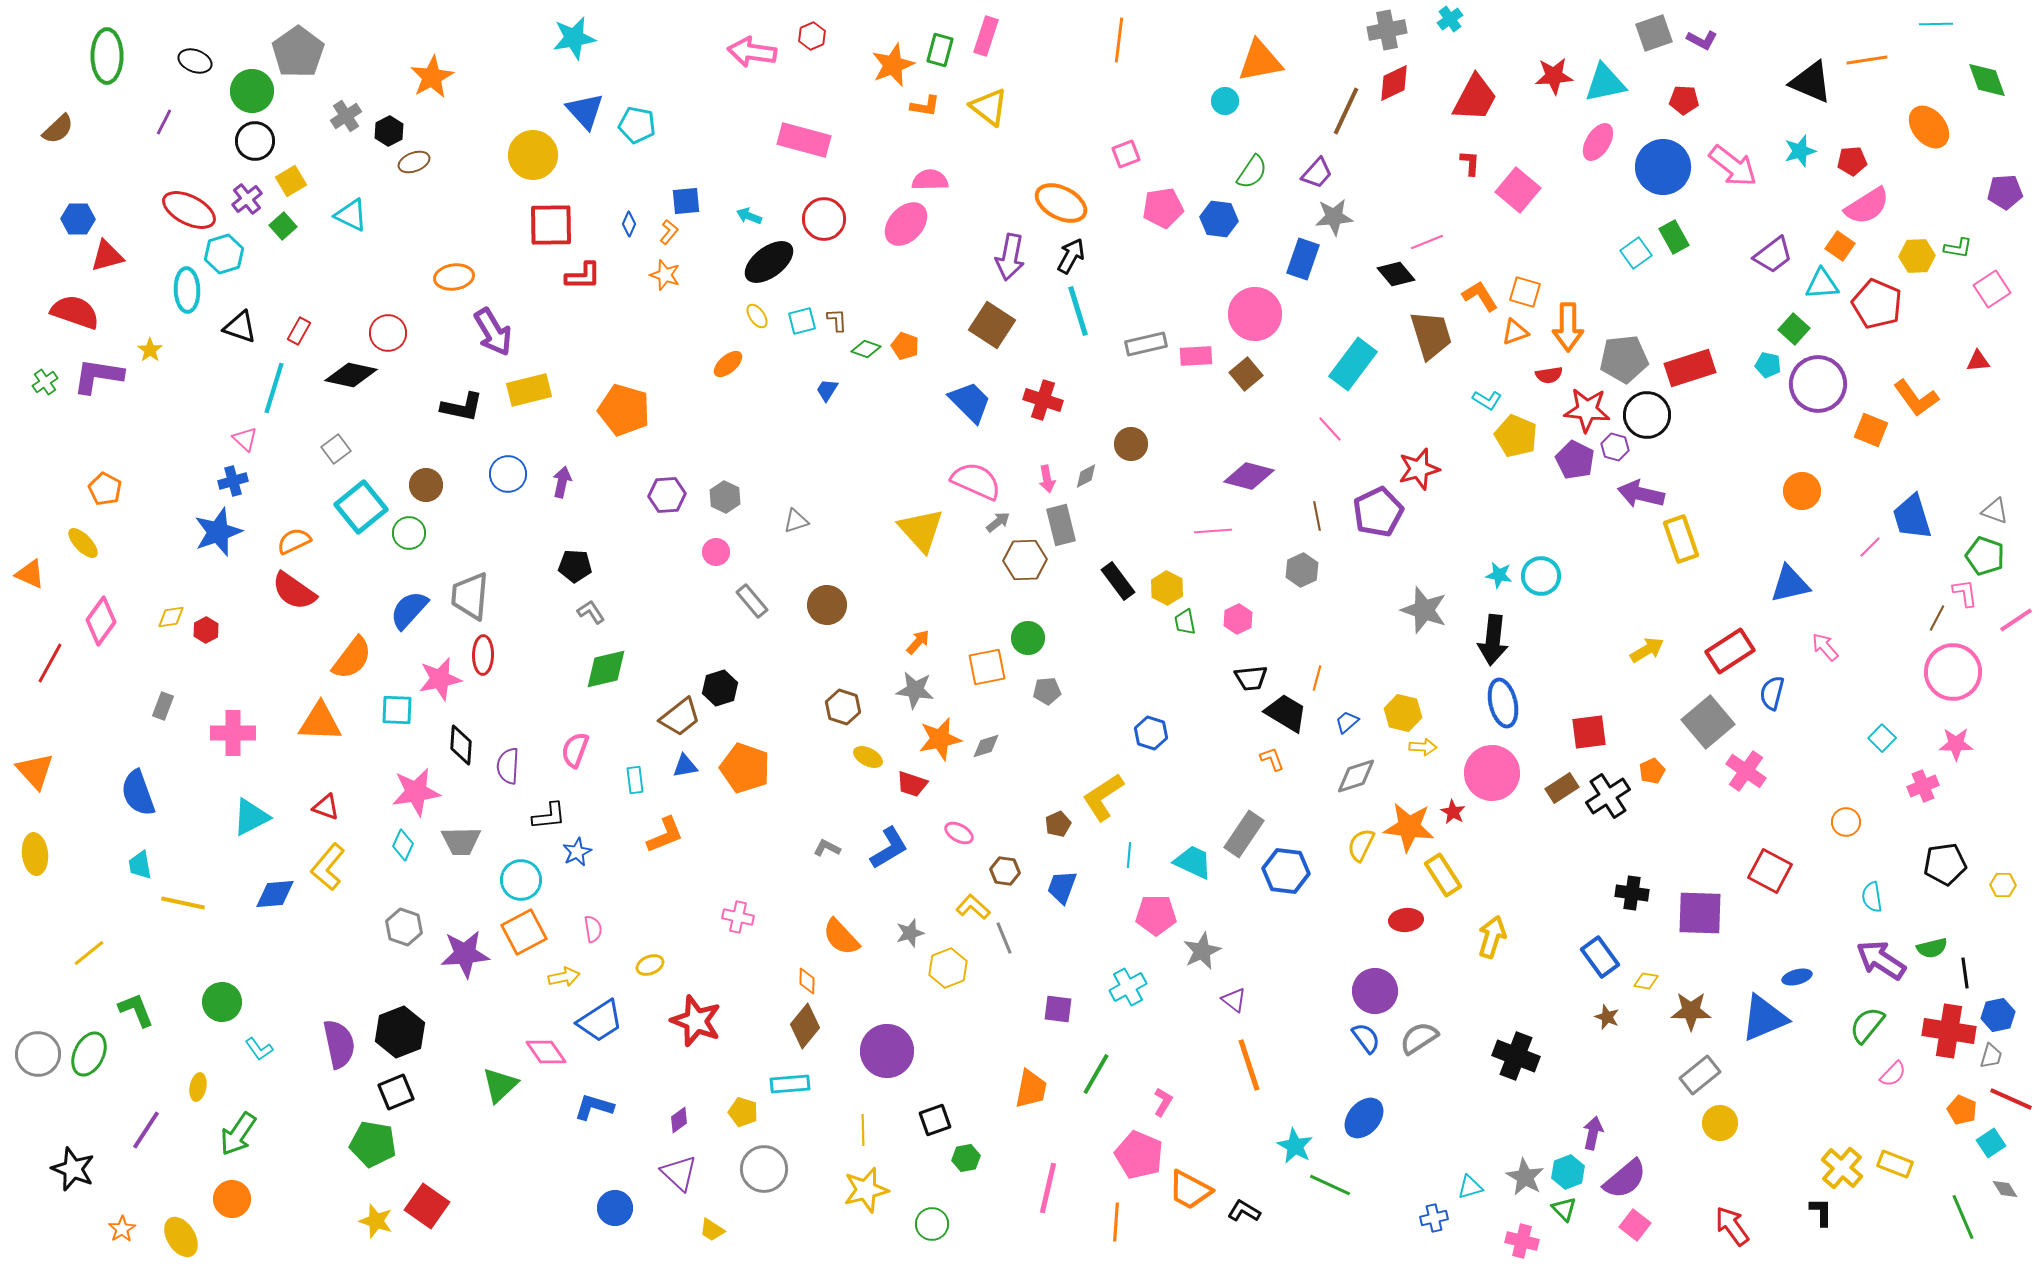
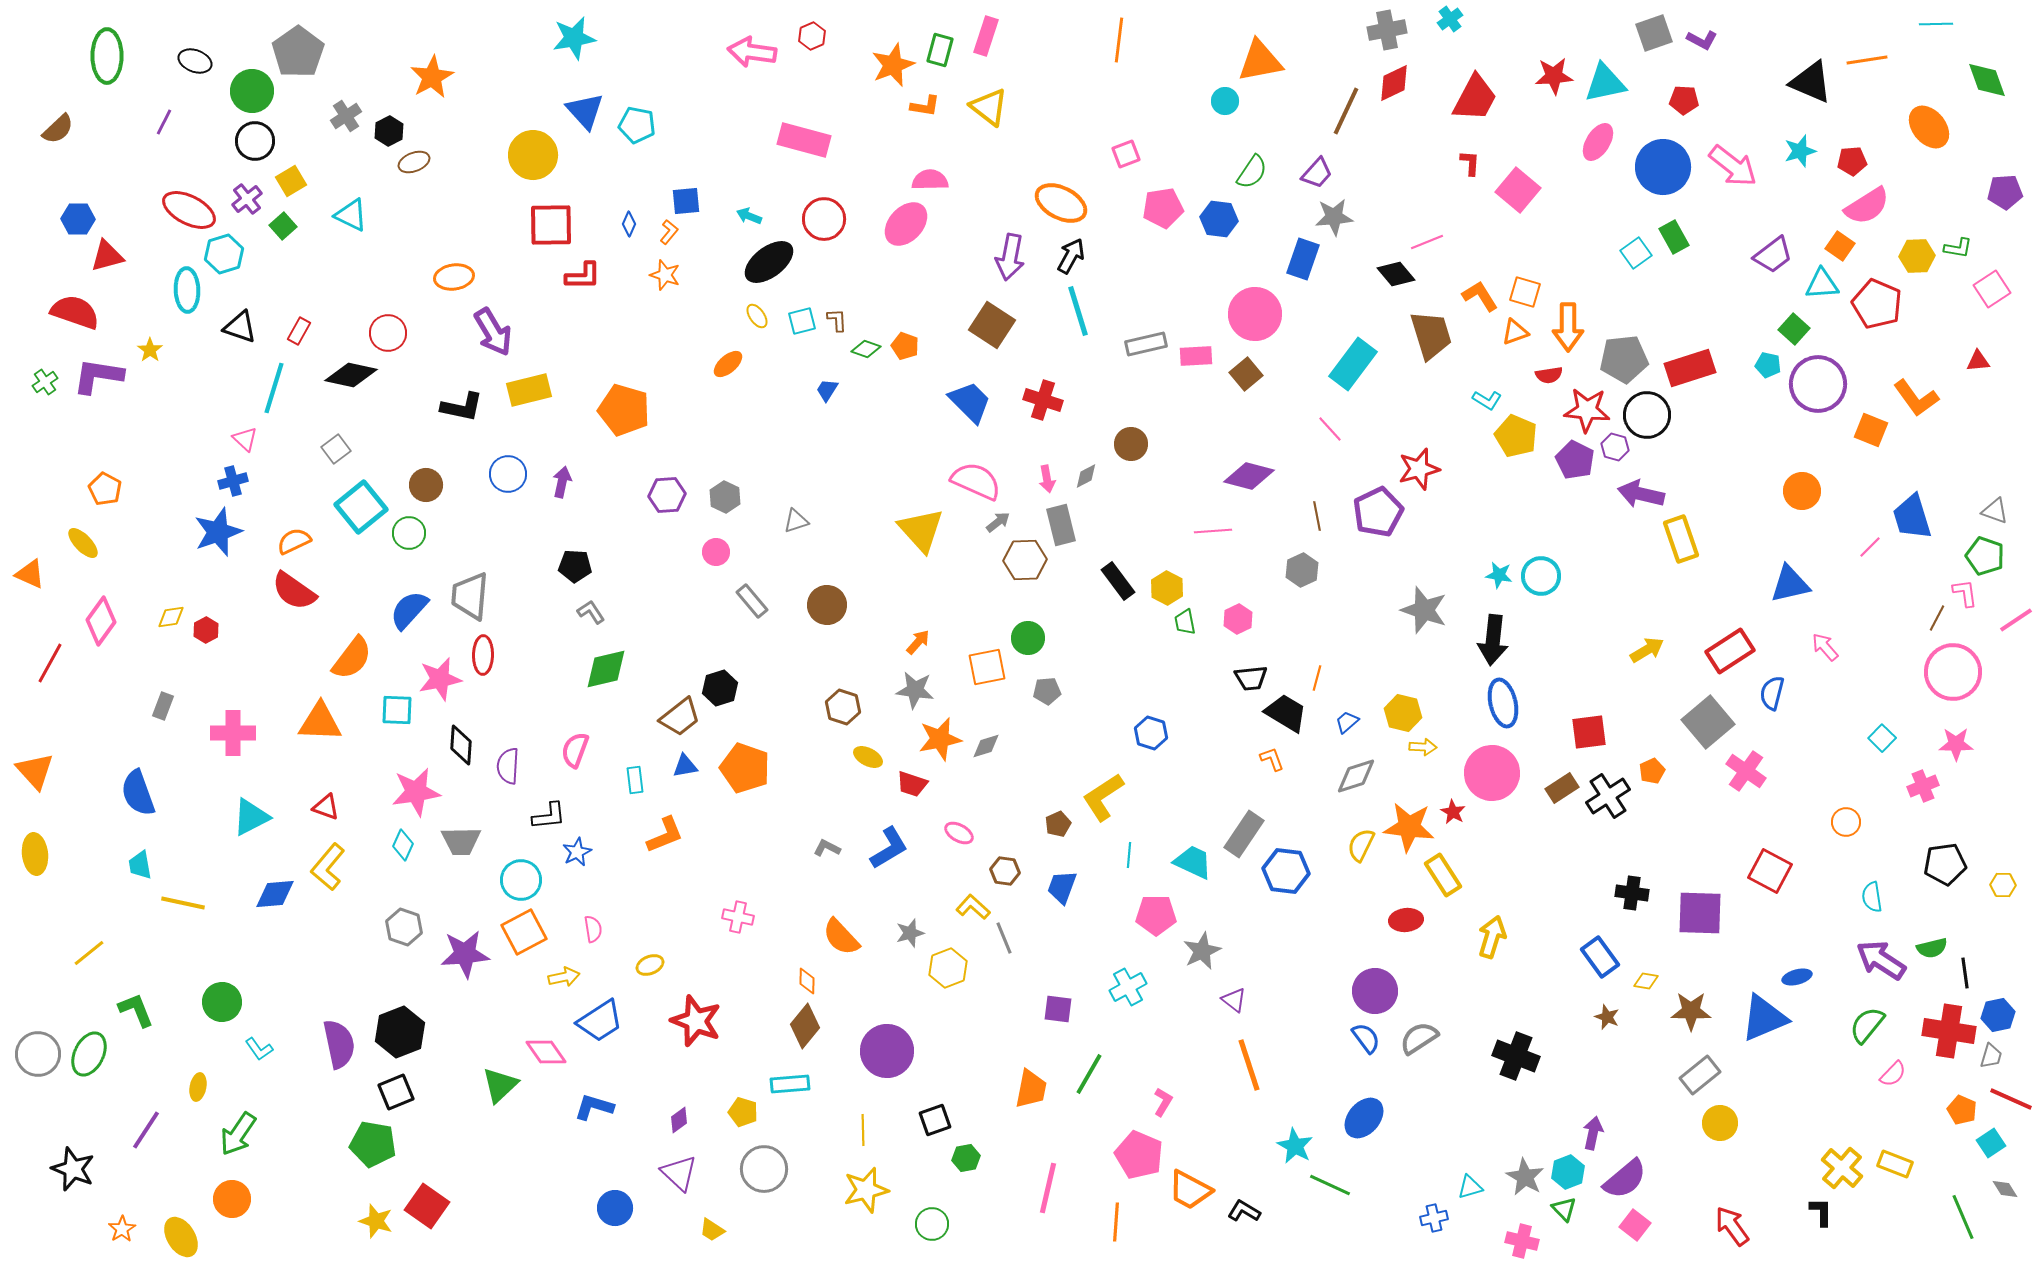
green line at (1096, 1074): moved 7 px left
